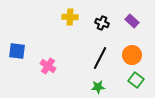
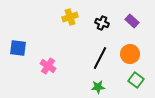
yellow cross: rotated 21 degrees counterclockwise
blue square: moved 1 px right, 3 px up
orange circle: moved 2 px left, 1 px up
